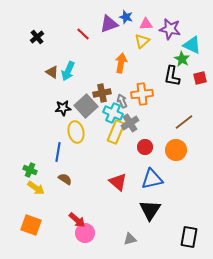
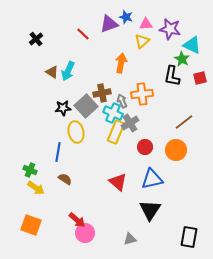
black cross: moved 1 px left, 2 px down
